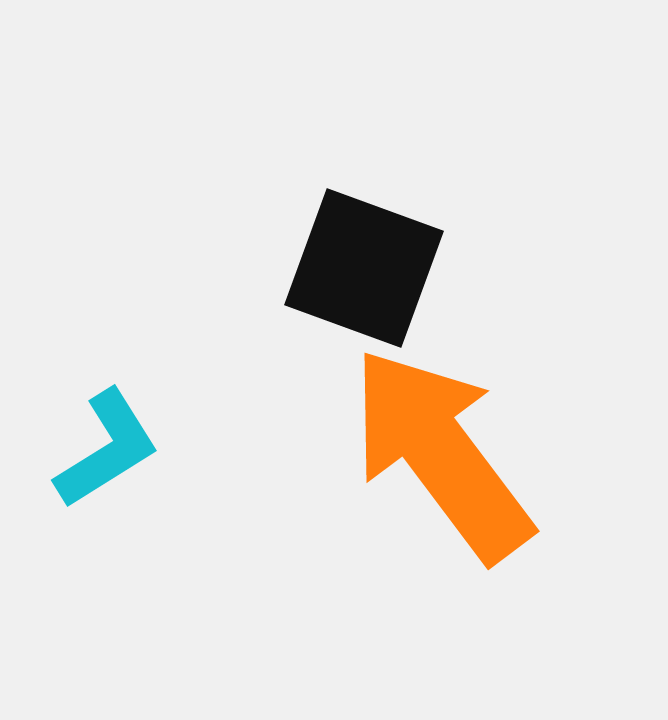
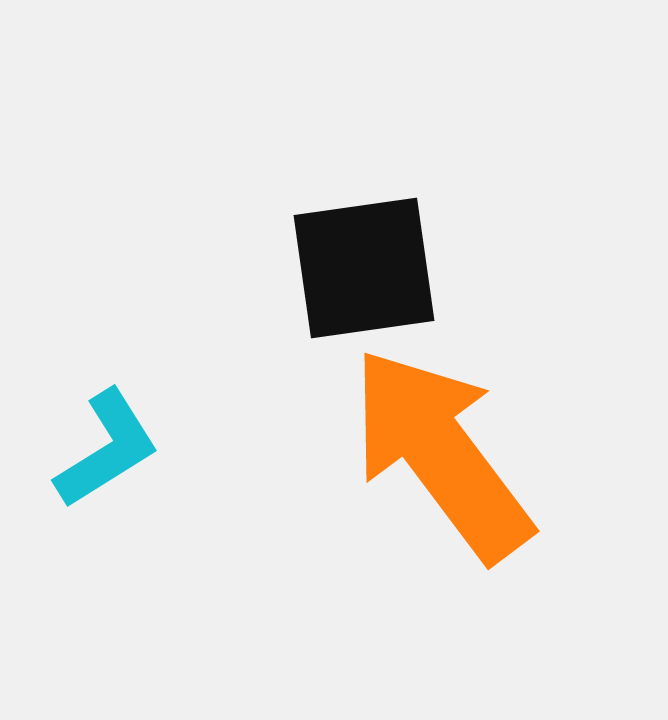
black square: rotated 28 degrees counterclockwise
